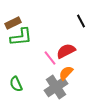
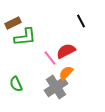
green L-shape: moved 4 px right
